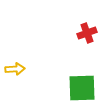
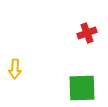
yellow arrow: rotated 96 degrees clockwise
